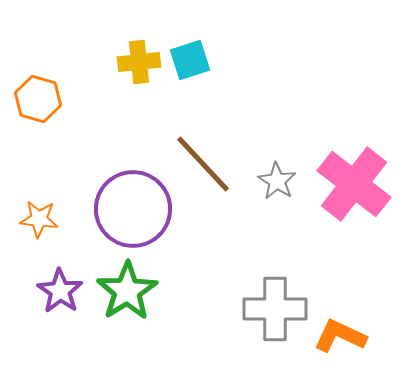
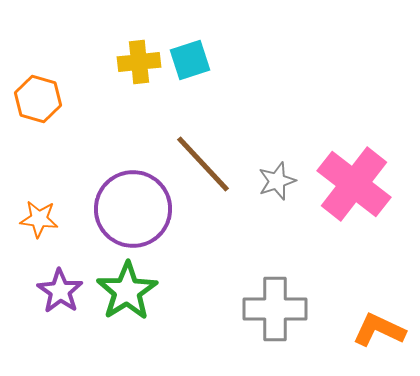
gray star: rotated 21 degrees clockwise
orange L-shape: moved 39 px right, 6 px up
